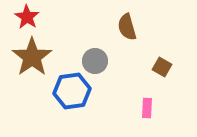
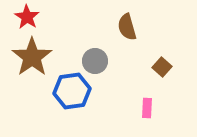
brown square: rotated 12 degrees clockwise
